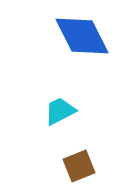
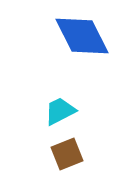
brown square: moved 12 px left, 12 px up
